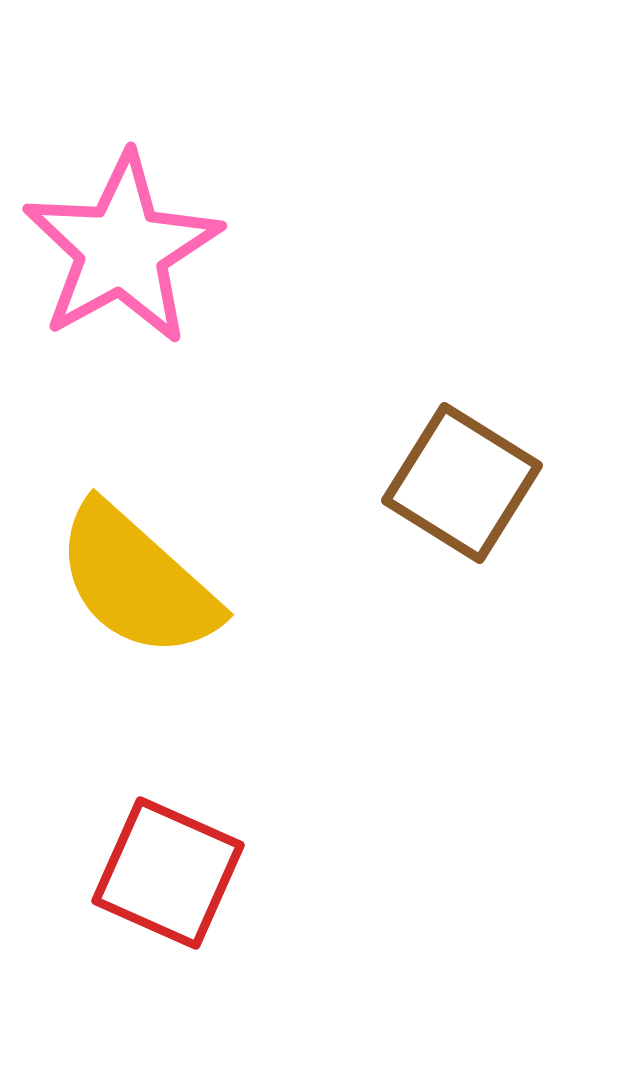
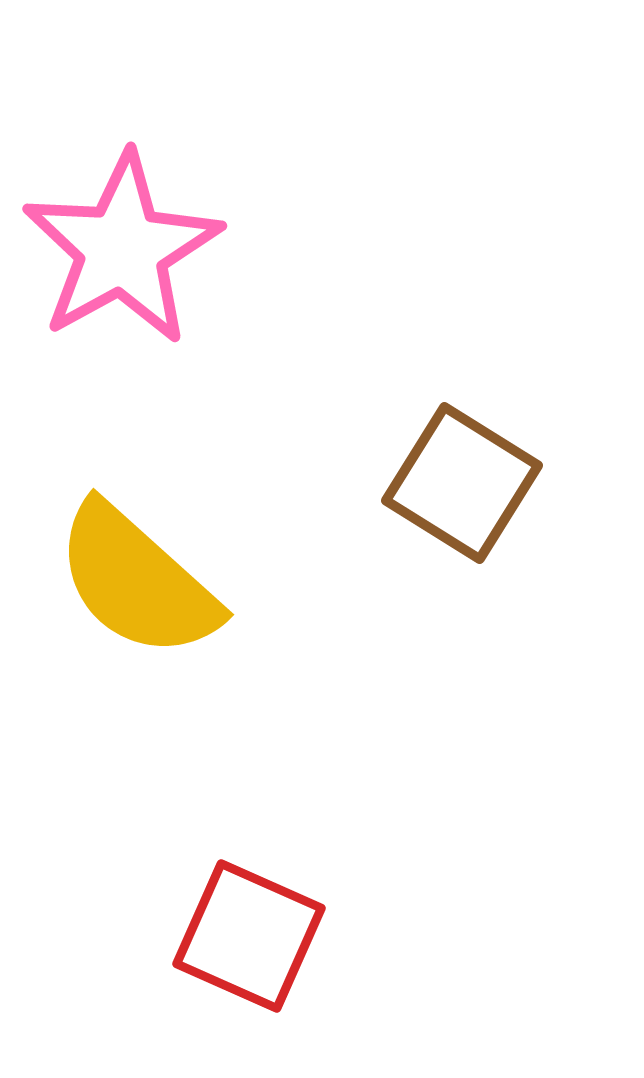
red square: moved 81 px right, 63 px down
